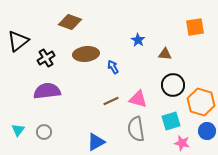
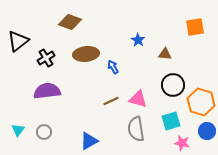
blue triangle: moved 7 px left, 1 px up
